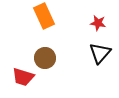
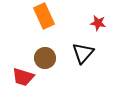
black triangle: moved 17 px left
